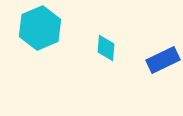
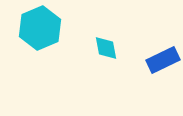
cyan diamond: rotated 16 degrees counterclockwise
